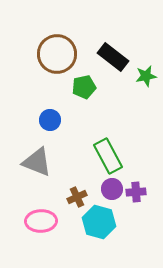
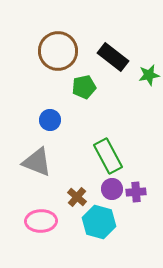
brown circle: moved 1 px right, 3 px up
green star: moved 3 px right, 1 px up
brown cross: rotated 24 degrees counterclockwise
